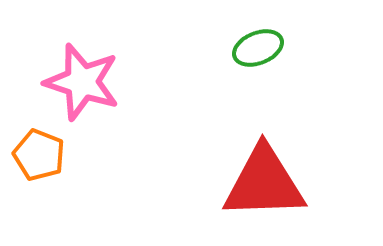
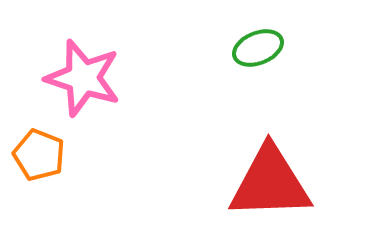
pink star: moved 1 px right, 4 px up
red triangle: moved 6 px right
